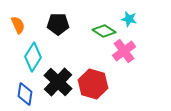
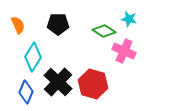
pink cross: rotated 30 degrees counterclockwise
blue diamond: moved 1 px right, 2 px up; rotated 15 degrees clockwise
